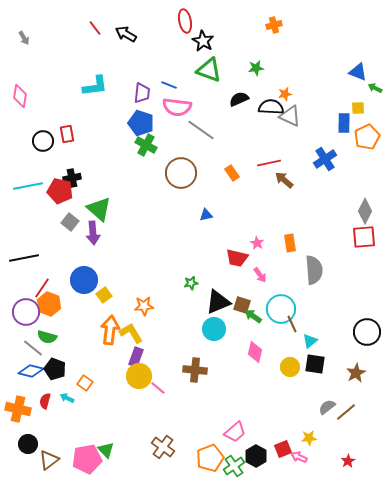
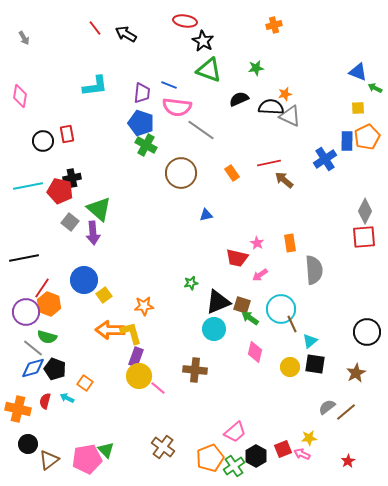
red ellipse at (185, 21): rotated 70 degrees counterclockwise
blue rectangle at (344, 123): moved 3 px right, 18 px down
pink arrow at (260, 275): rotated 91 degrees clockwise
green arrow at (253, 316): moved 3 px left, 2 px down
orange arrow at (110, 330): rotated 96 degrees counterclockwise
yellow L-shape at (131, 333): rotated 15 degrees clockwise
blue diamond at (31, 371): moved 2 px right, 3 px up; rotated 30 degrees counterclockwise
pink arrow at (299, 457): moved 3 px right, 3 px up
